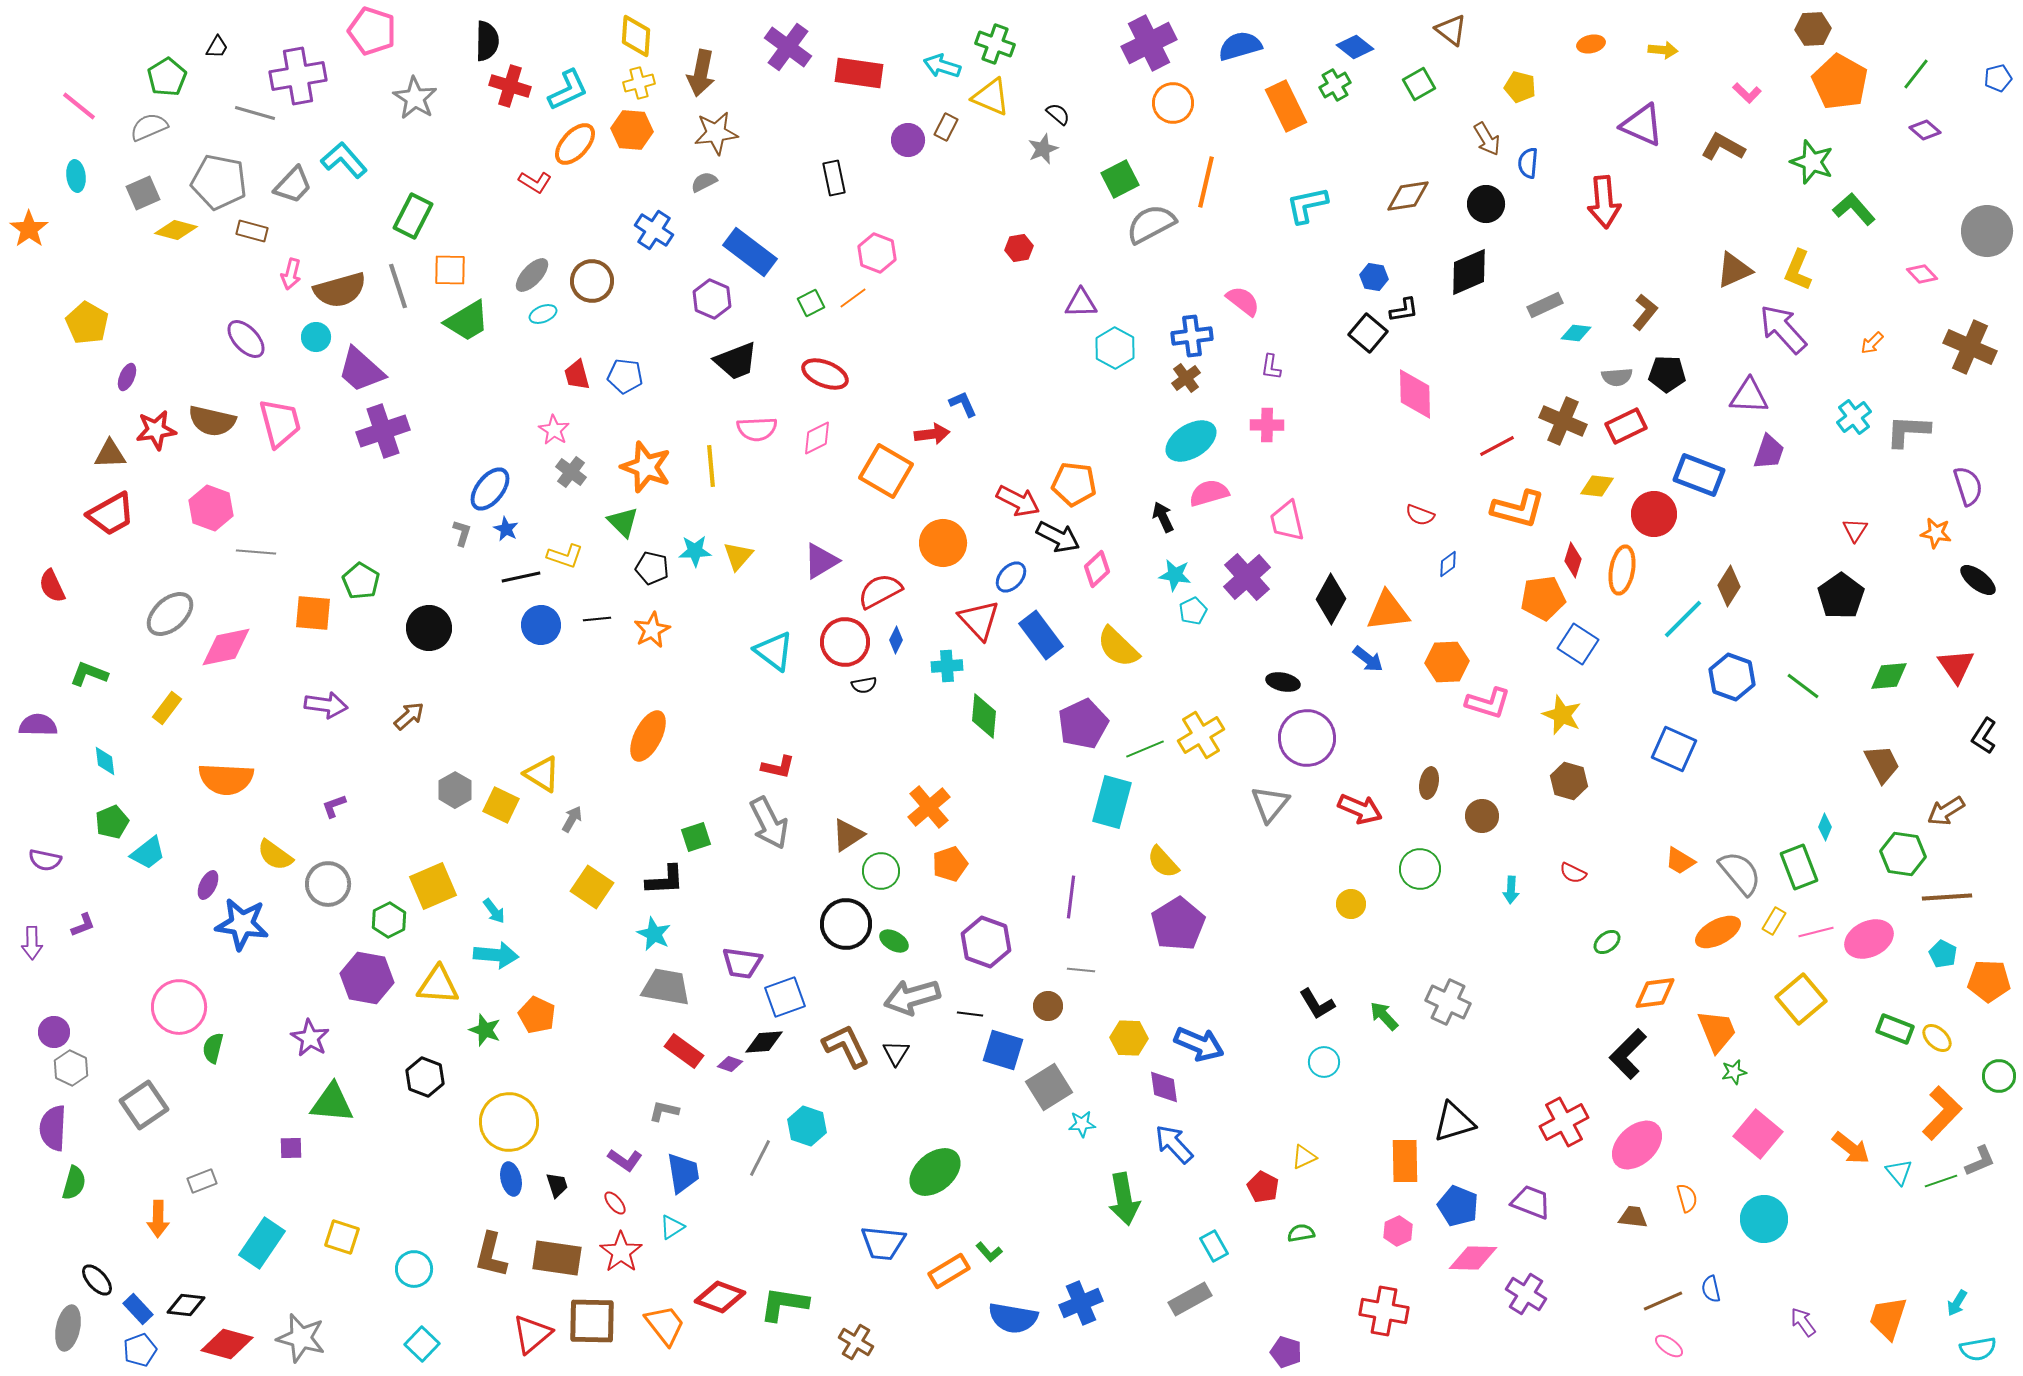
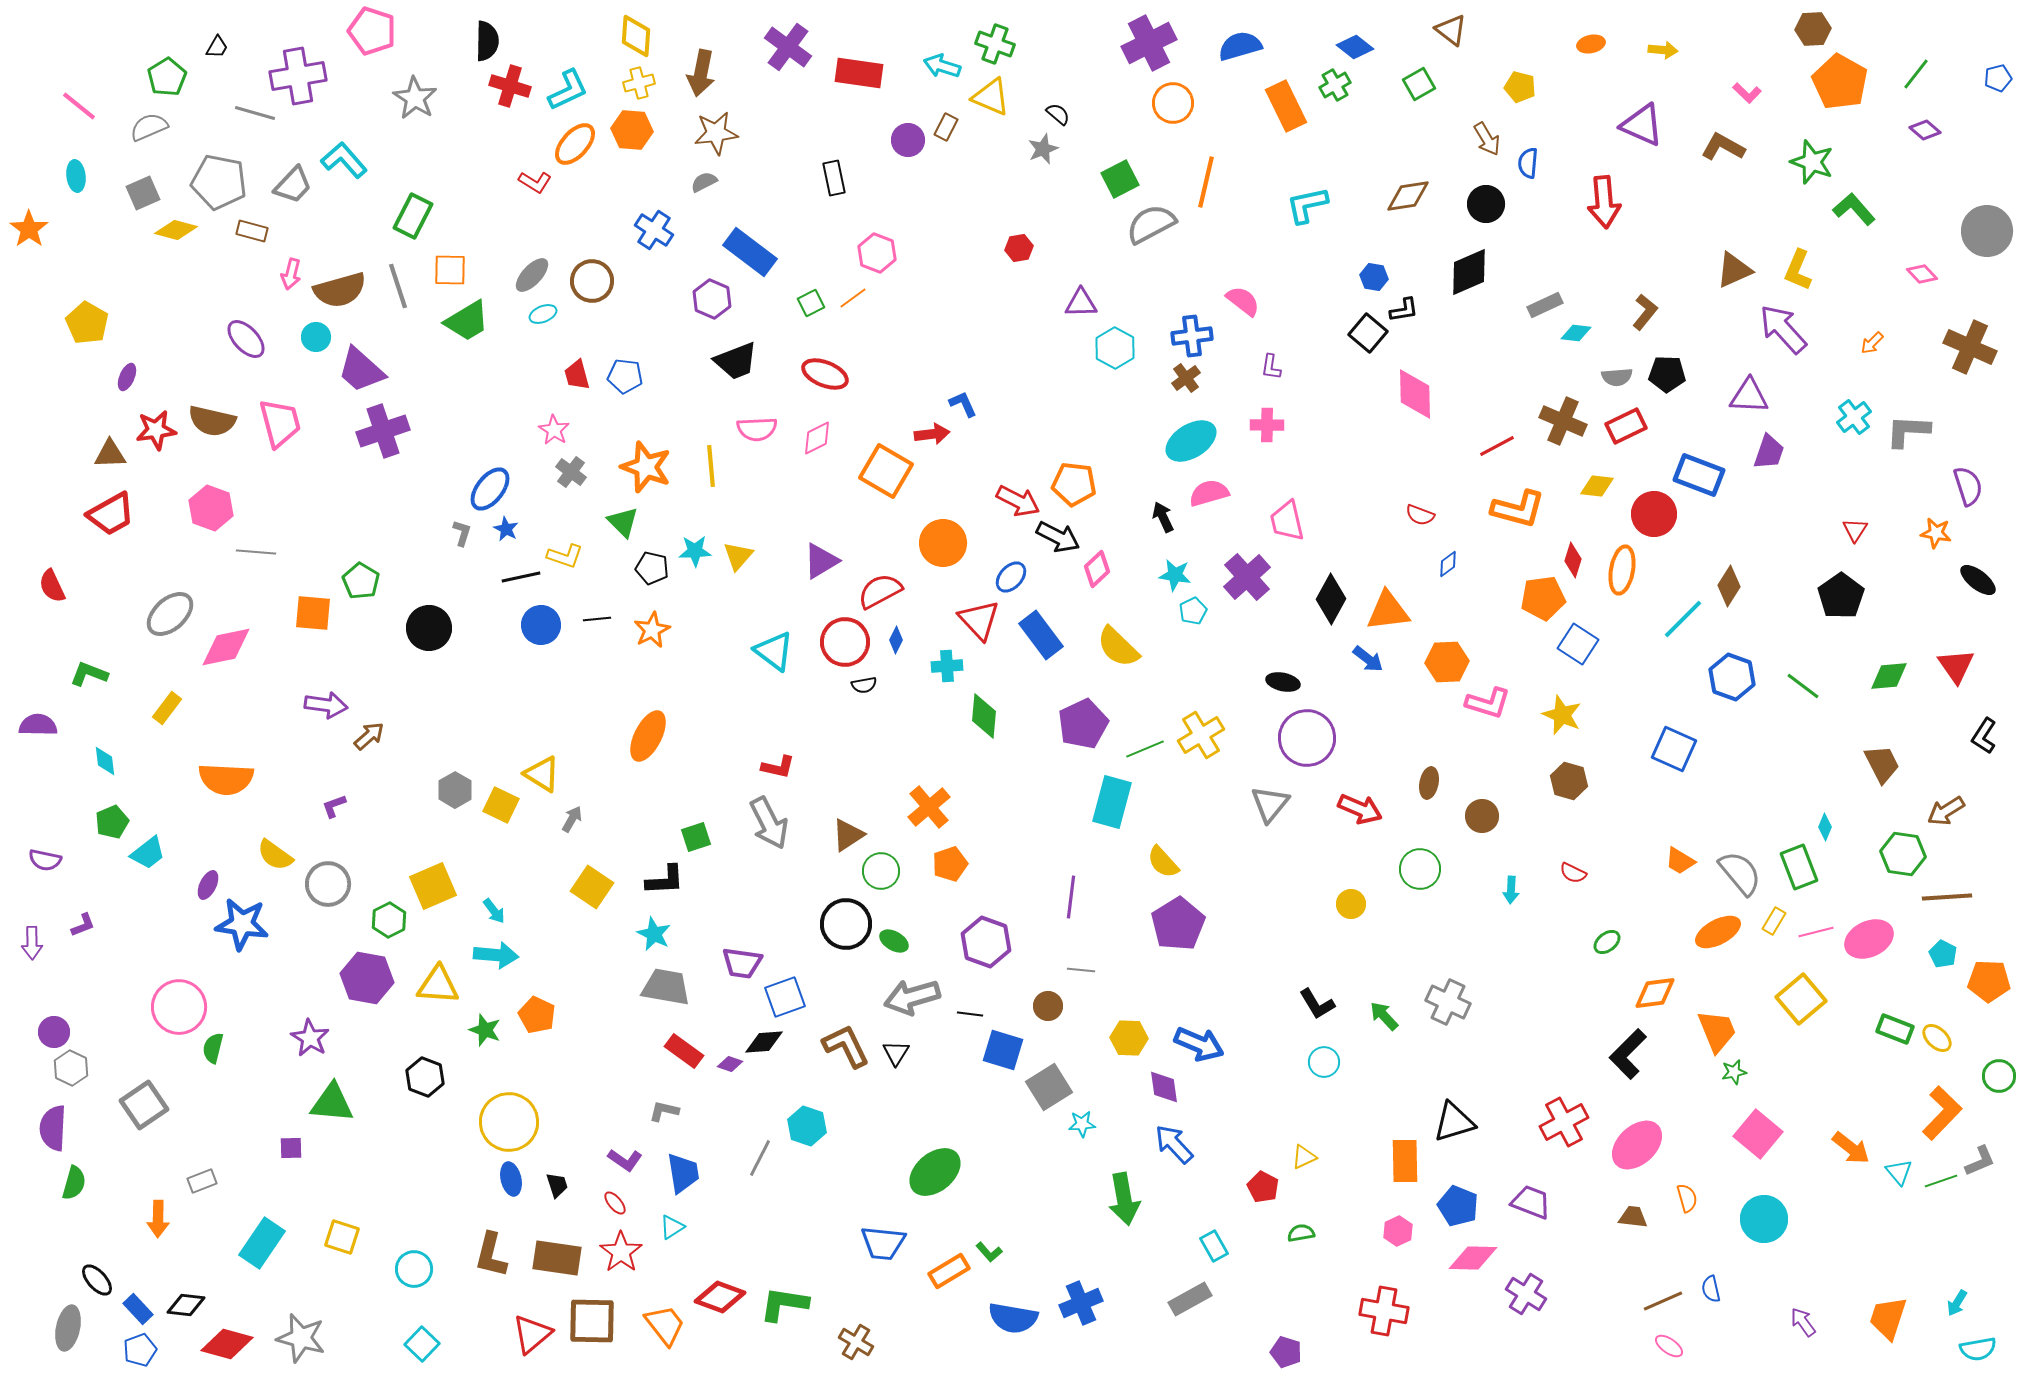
brown arrow at (409, 716): moved 40 px left, 20 px down
